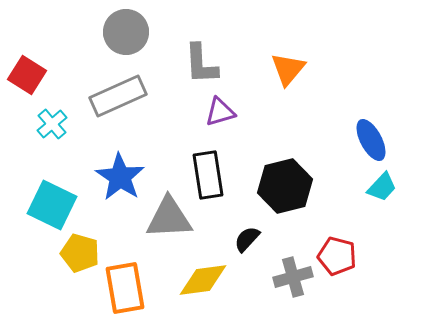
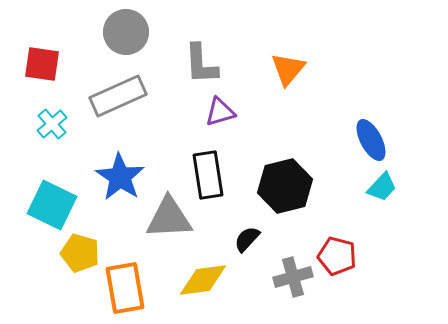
red square: moved 15 px right, 11 px up; rotated 24 degrees counterclockwise
